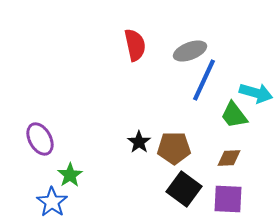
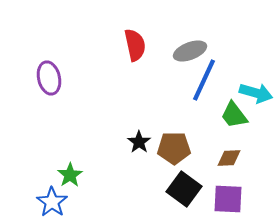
purple ellipse: moved 9 px right, 61 px up; rotated 16 degrees clockwise
